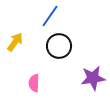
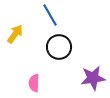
blue line: moved 1 px up; rotated 65 degrees counterclockwise
yellow arrow: moved 8 px up
black circle: moved 1 px down
